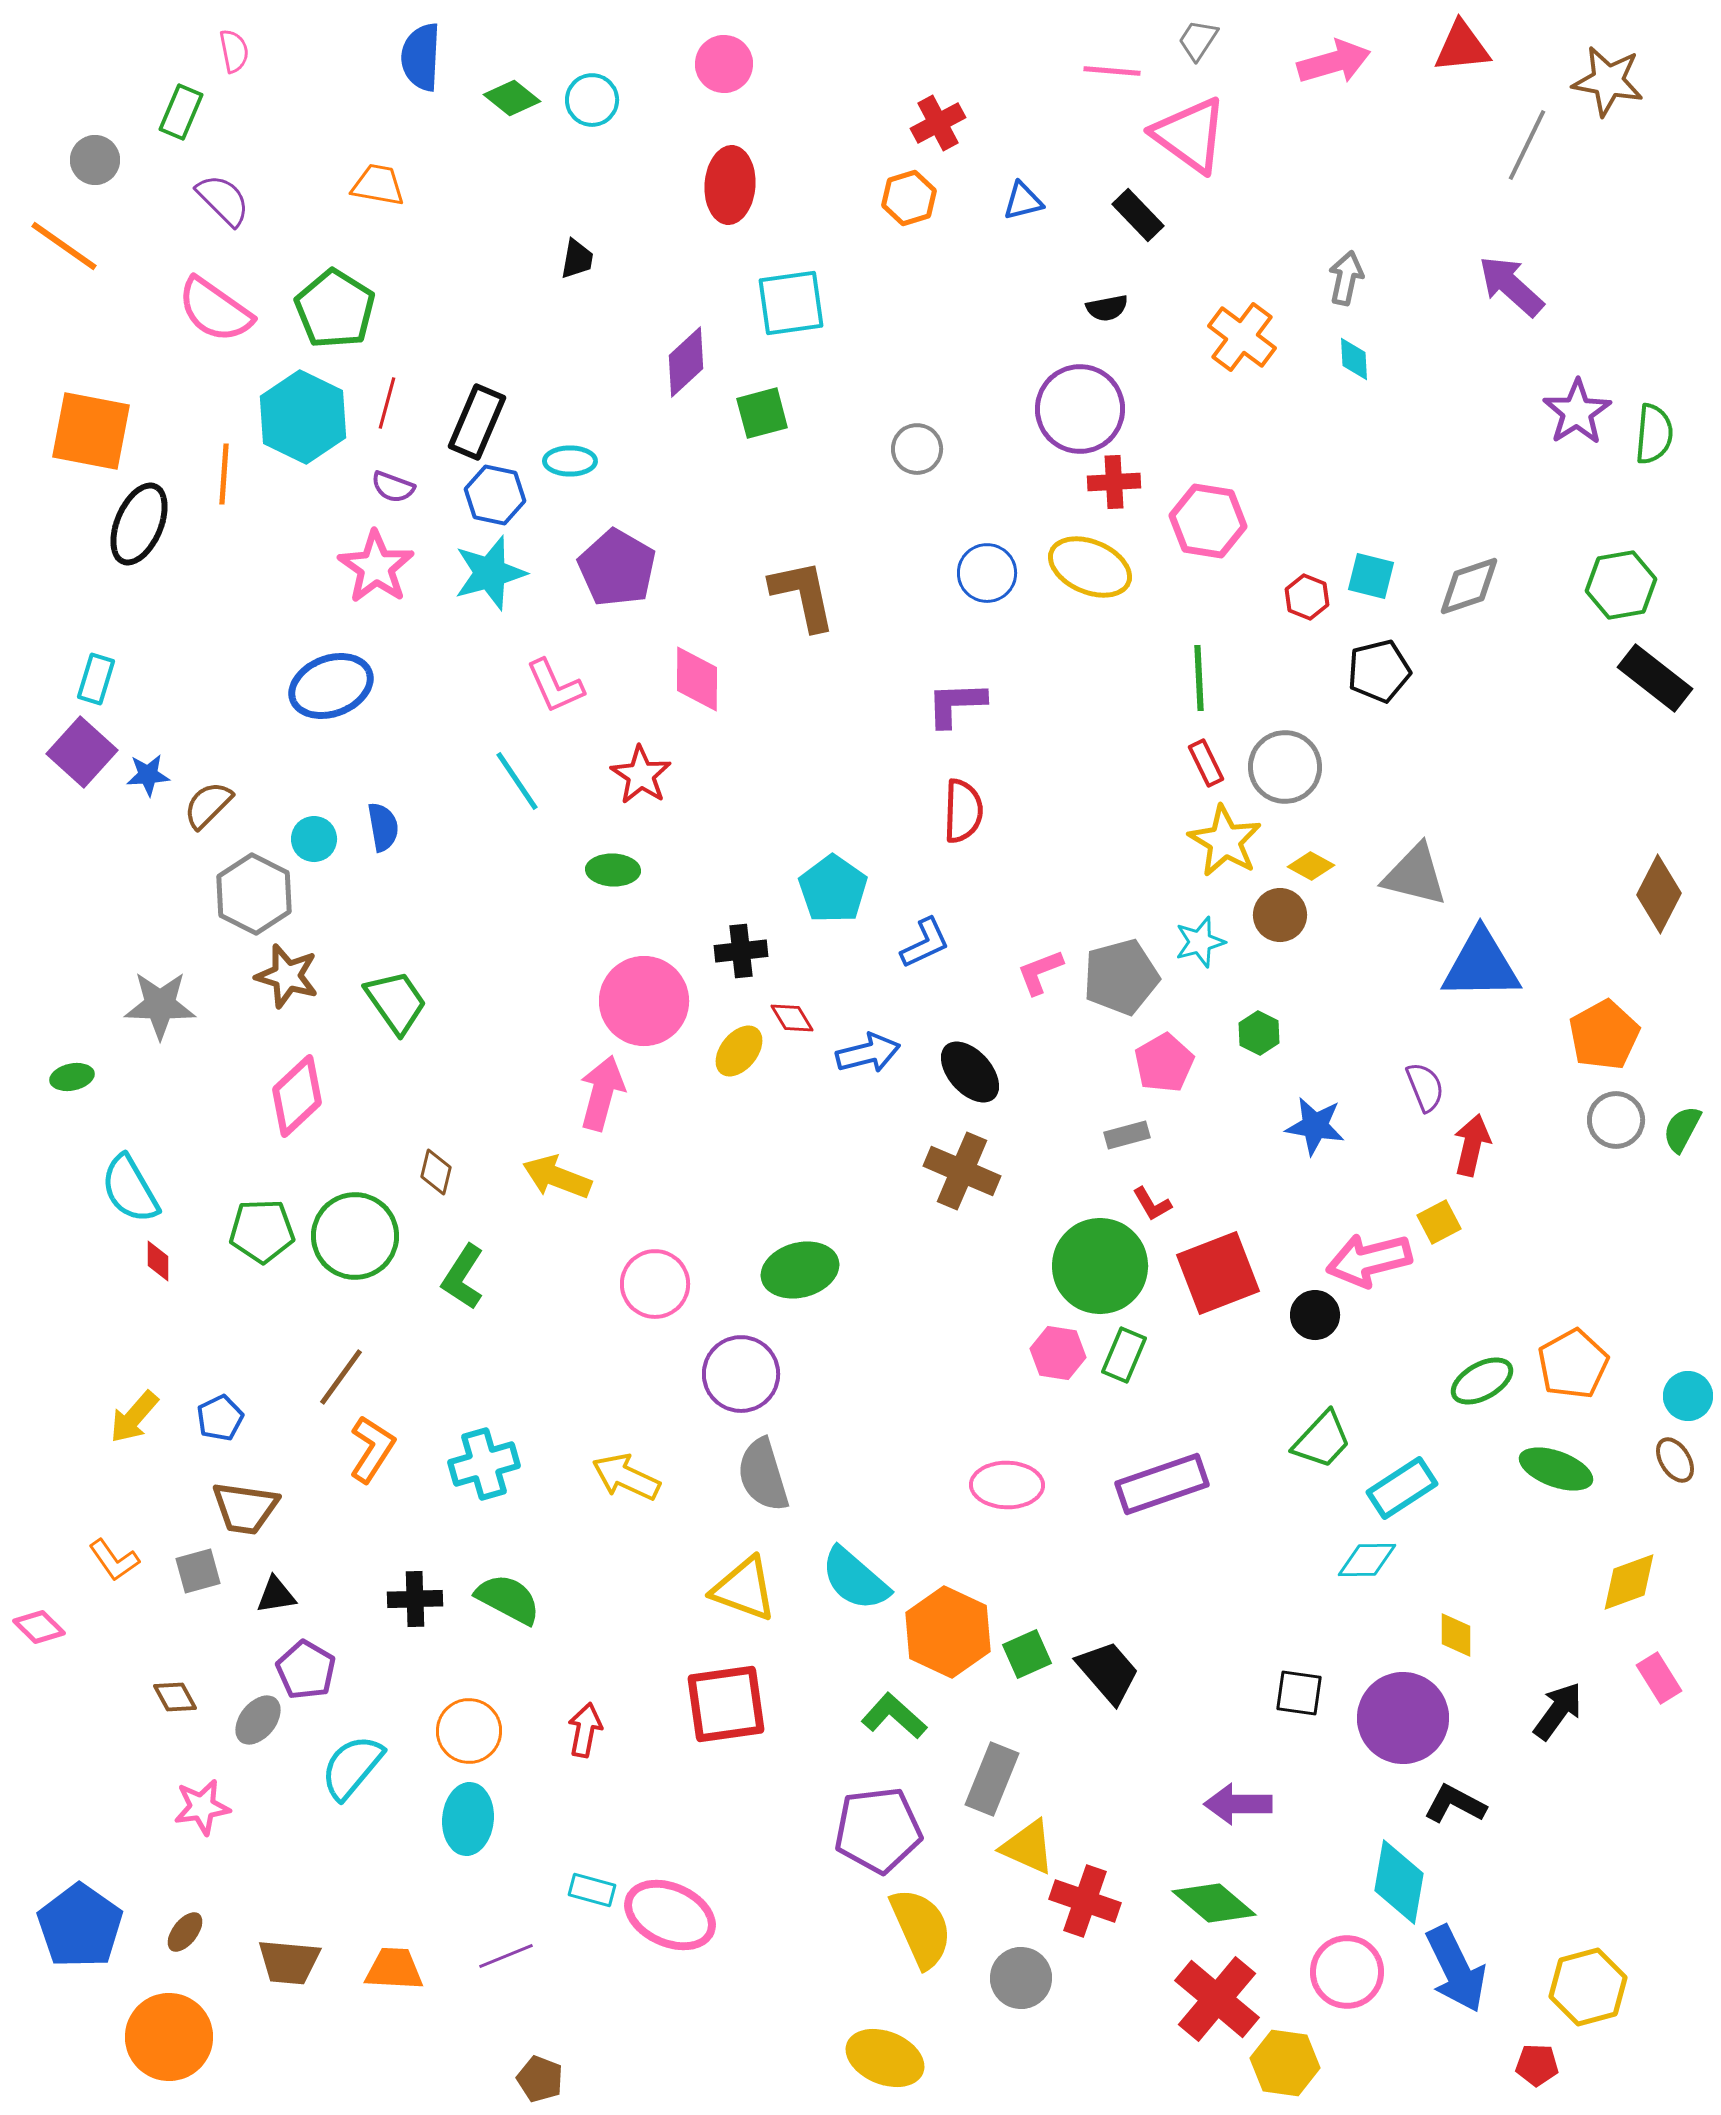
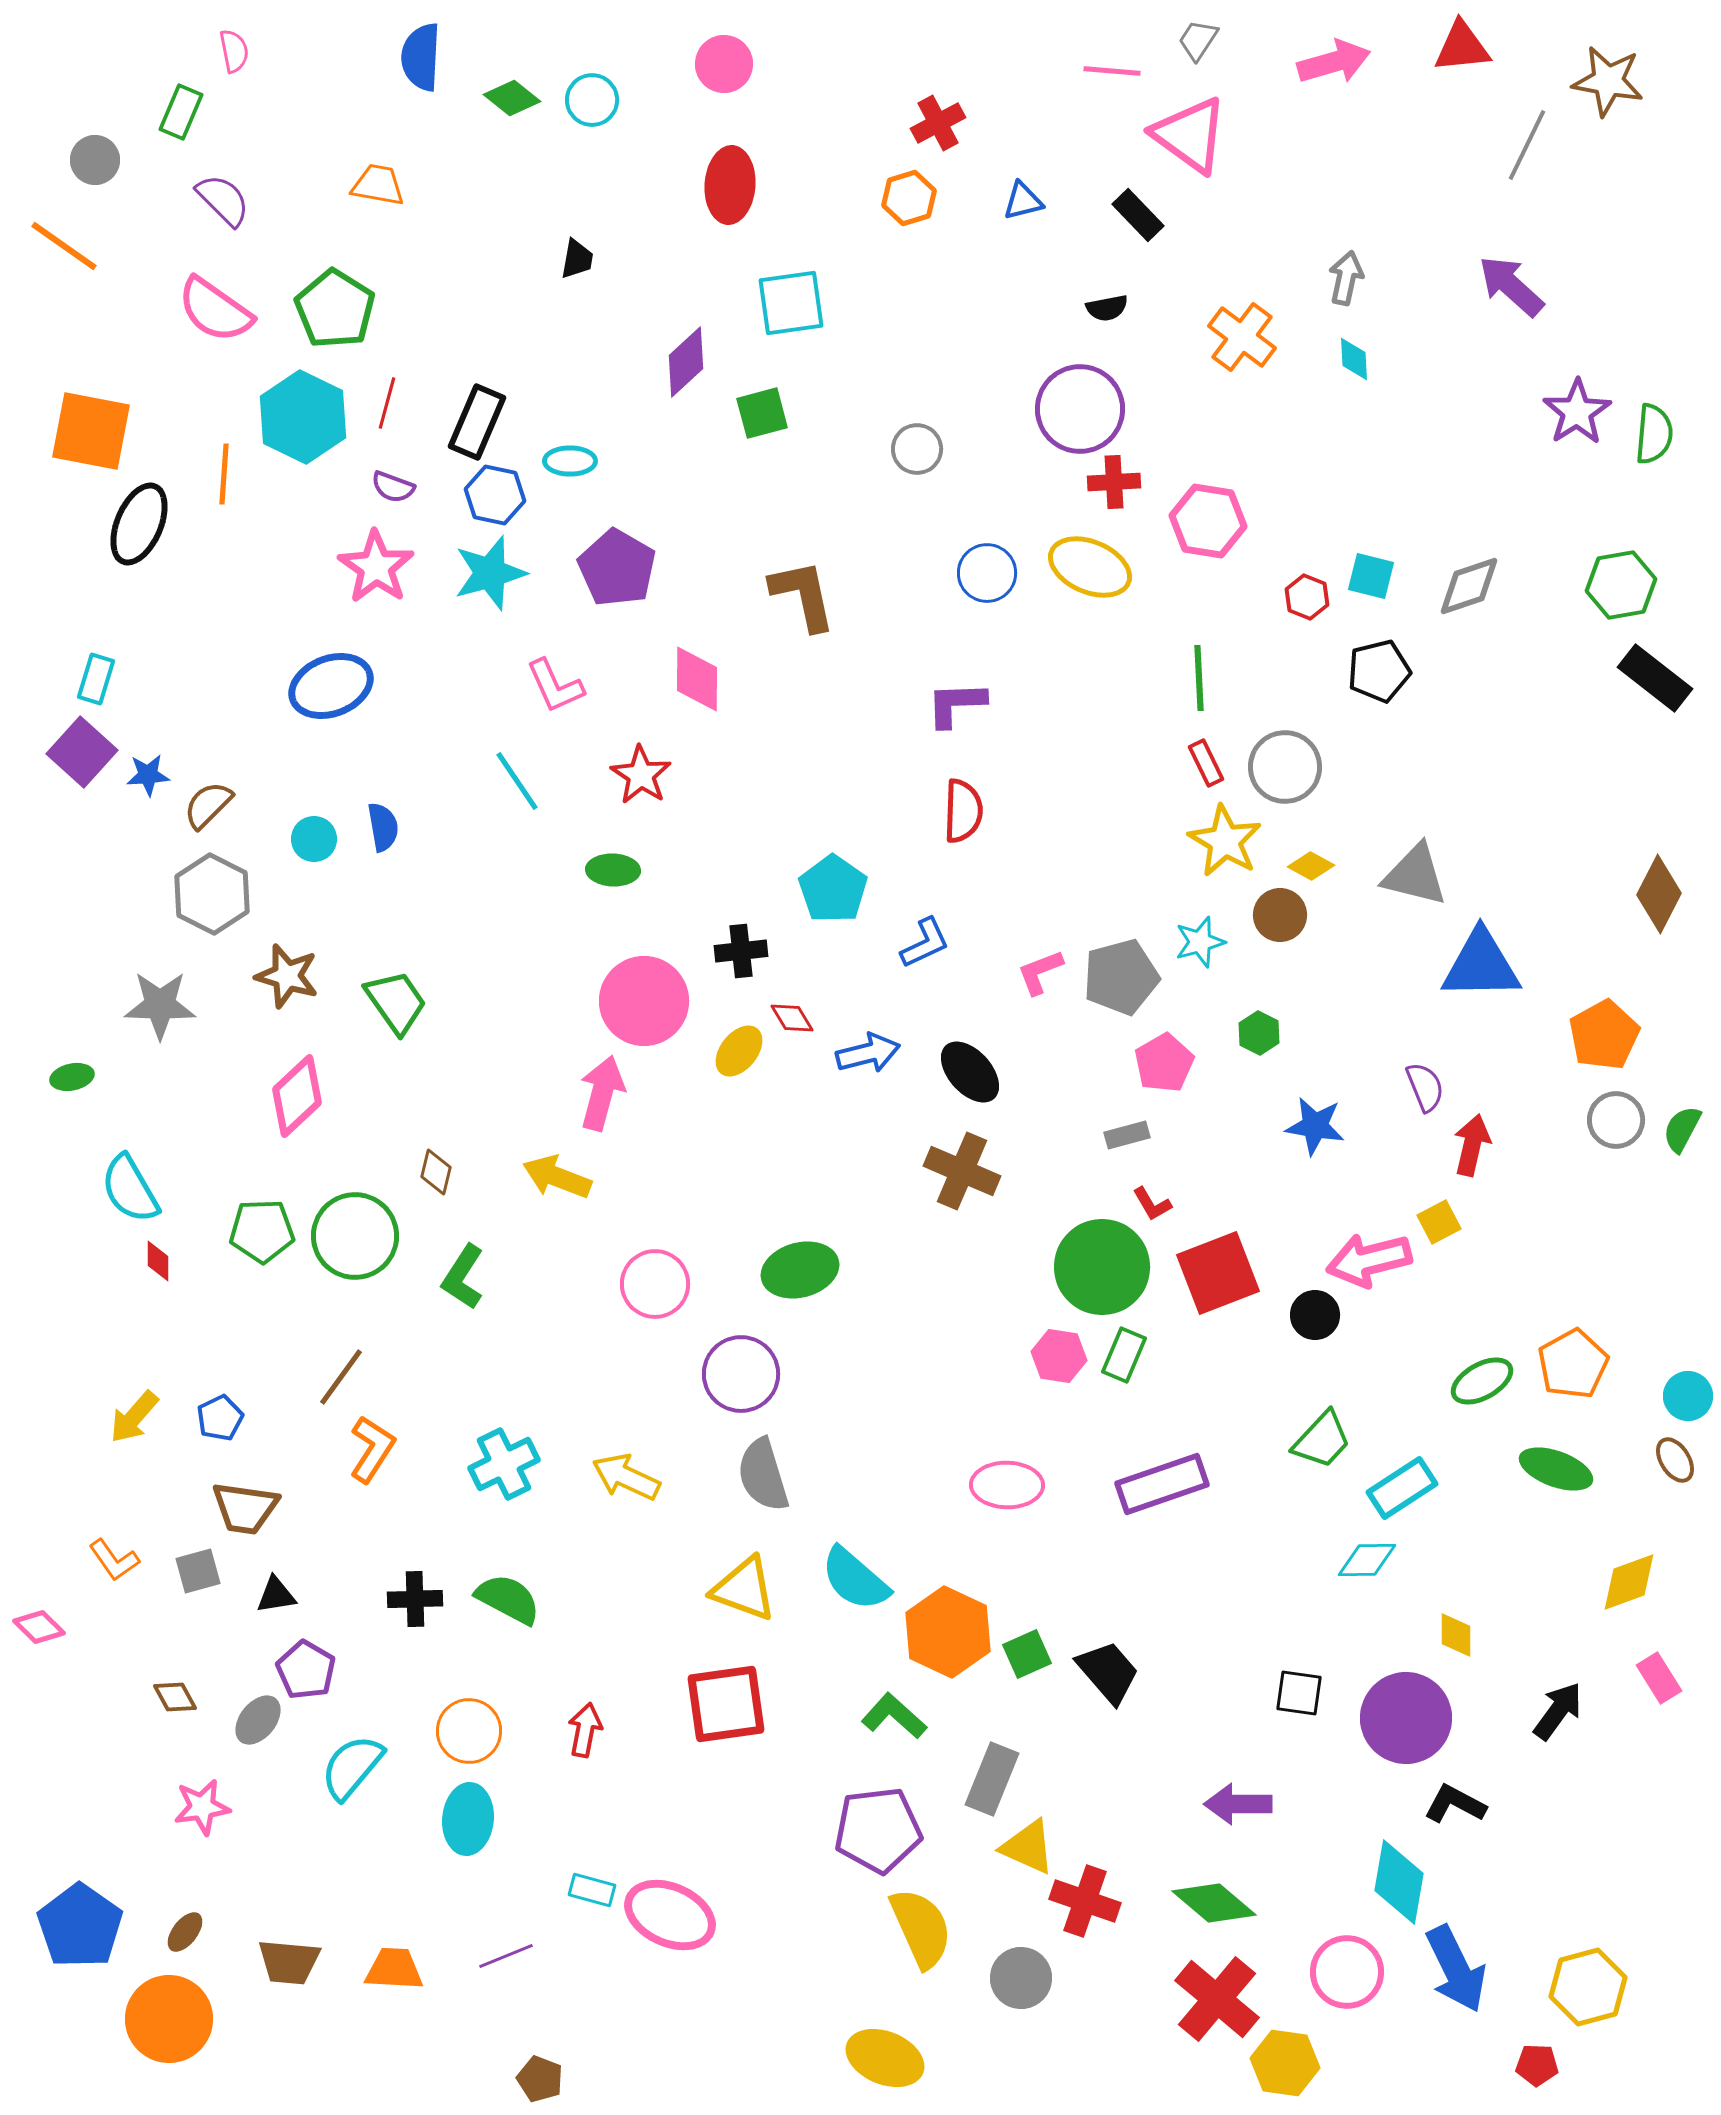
gray hexagon at (254, 894): moved 42 px left
green circle at (1100, 1266): moved 2 px right, 1 px down
pink hexagon at (1058, 1353): moved 1 px right, 3 px down
cyan cross at (484, 1464): moved 20 px right; rotated 10 degrees counterclockwise
purple circle at (1403, 1718): moved 3 px right
orange circle at (169, 2037): moved 18 px up
